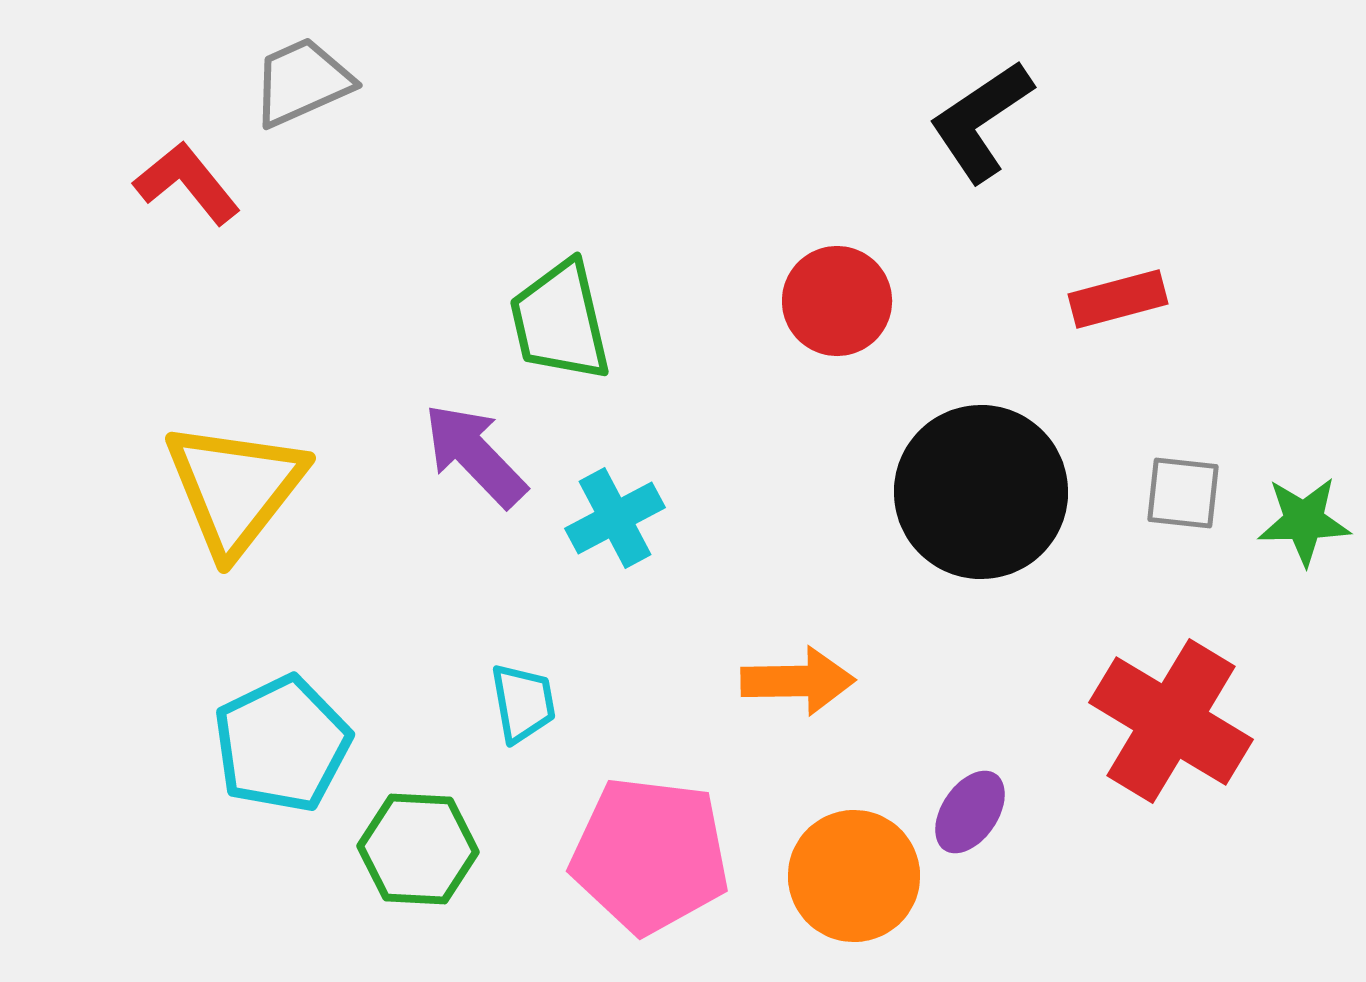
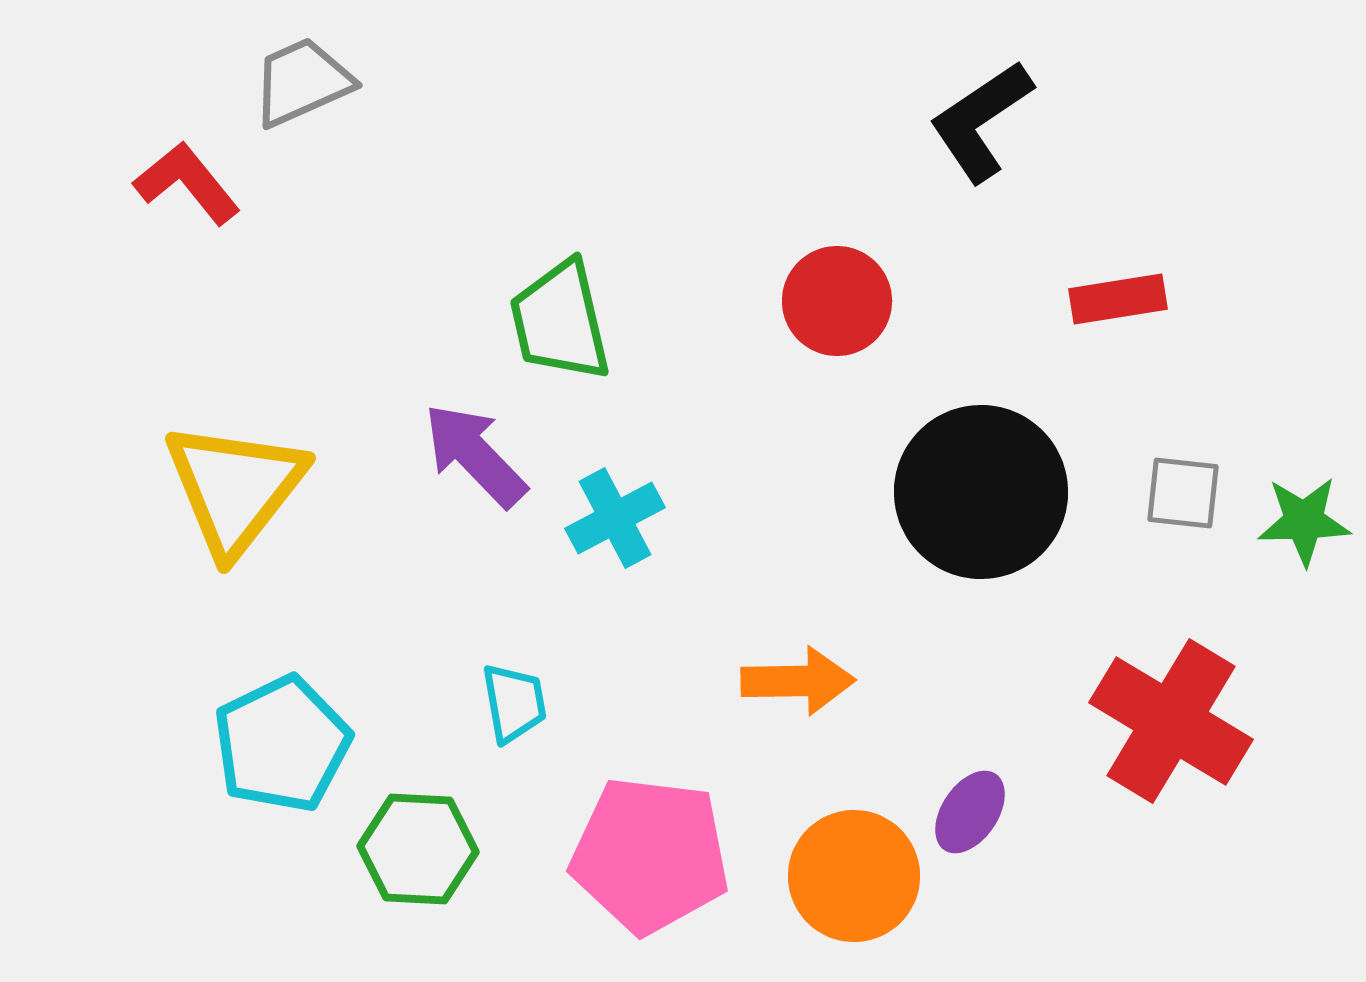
red rectangle: rotated 6 degrees clockwise
cyan trapezoid: moved 9 px left
